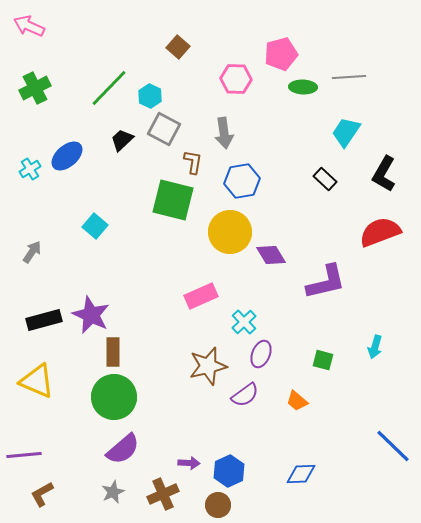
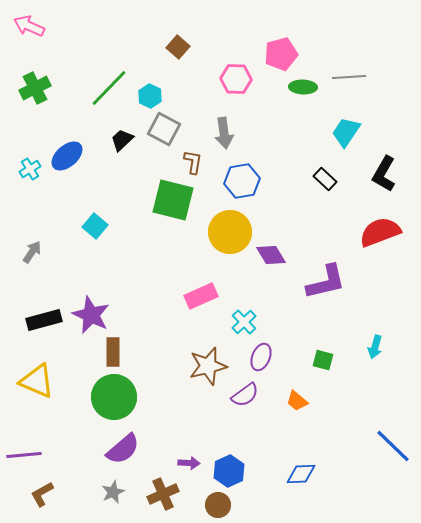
purple ellipse at (261, 354): moved 3 px down
